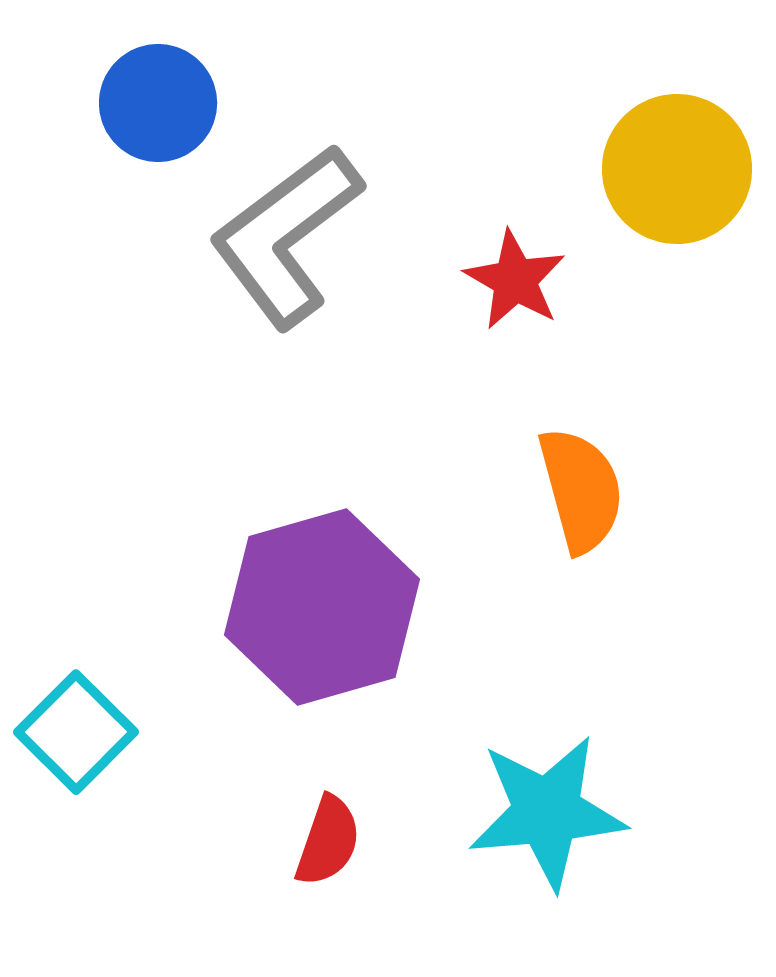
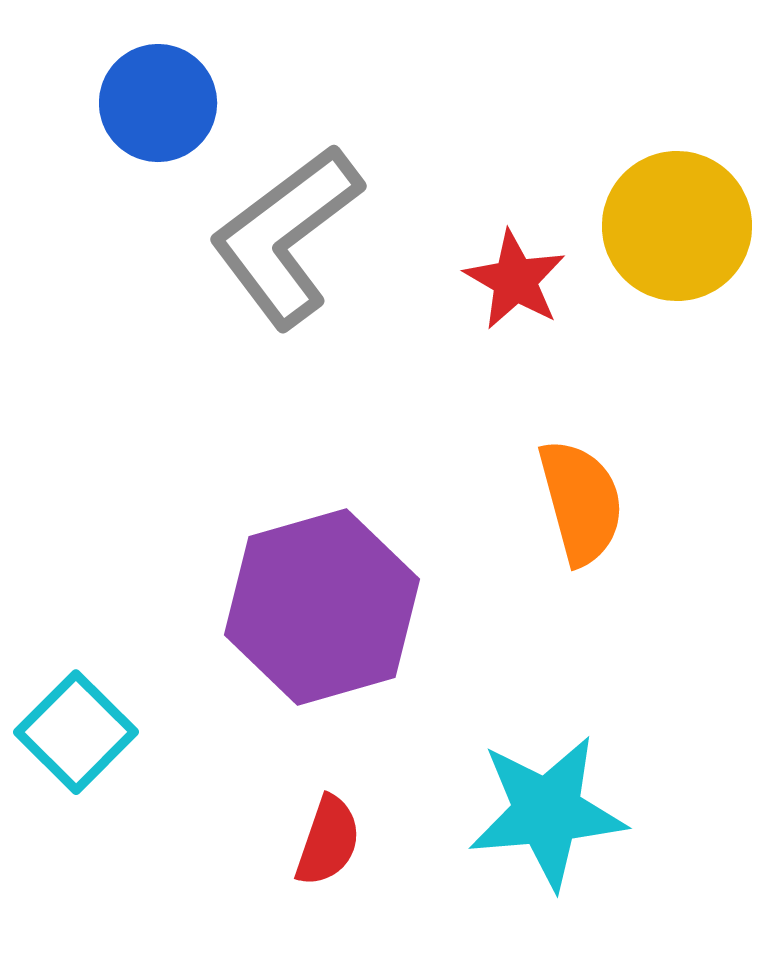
yellow circle: moved 57 px down
orange semicircle: moved 12 px down
